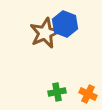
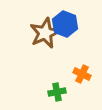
orange cross: moved 6 px left, 20 px up
